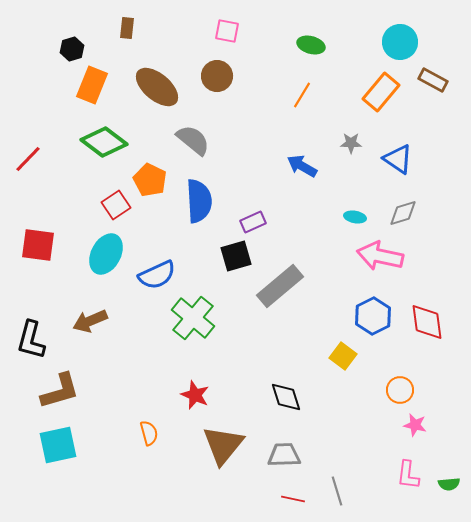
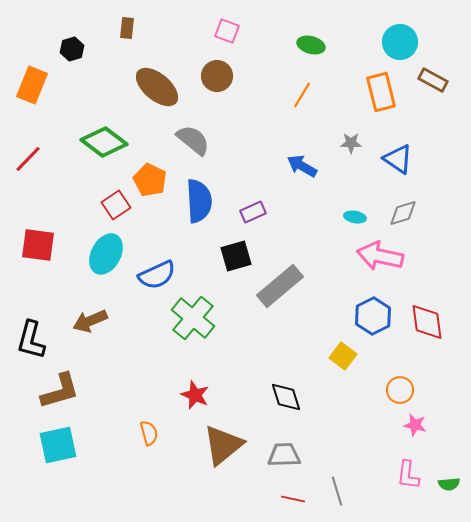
pink square at (227, 31): rotated 10 degrees clockwise
orange rectangle at (92, 85): moved 60 px left
orange rectangle at (381, 92): rotated 54 degrees counterclockwise
purple rectangle at (253, 222): moved 10 px up
brown triangle at (223, 445): rotated 12 degrees clockwise
